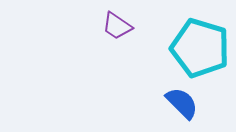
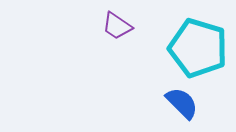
cyan pentagon: moved 2 px left
